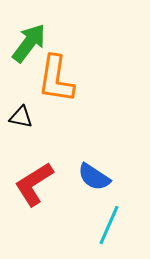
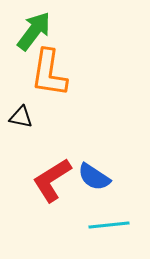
green arrow: moved 5 px right, 12 px up
orange L-shape: moved 7 px left, 6 px up
red L-shape: moved 18 px right, 4 px up
cyan line: rotated 60 degrees clockwise
